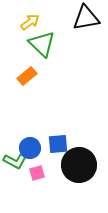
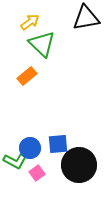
pink square: rotated 21 degrees counterclockwise
